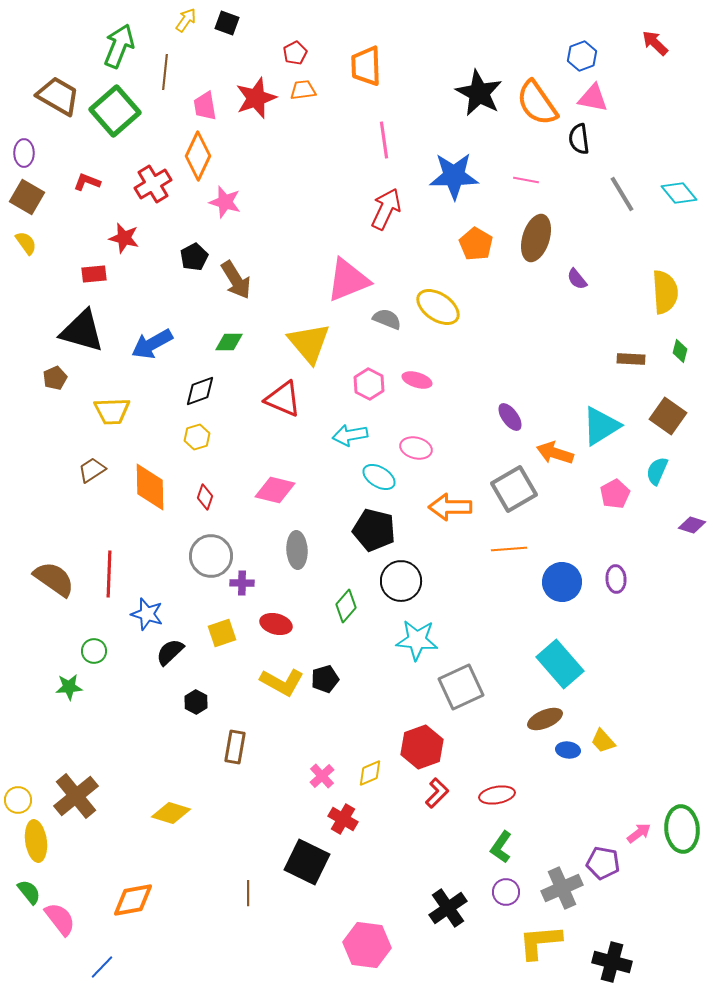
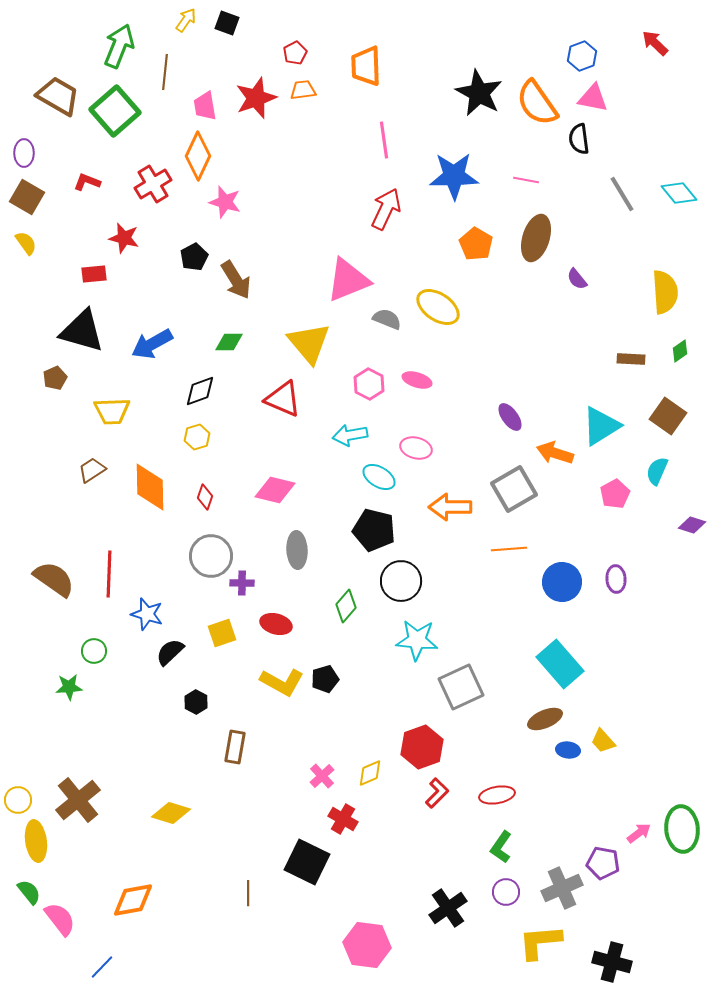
green diamond at (680, 351): rotated 40 degrees clockwise
brown cross at (76, 796): moved 2 px right, 4 px down
